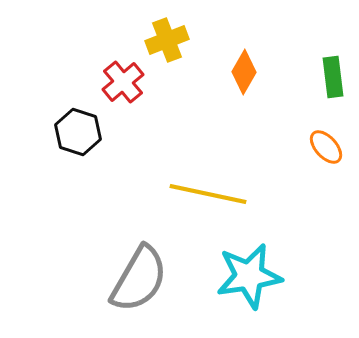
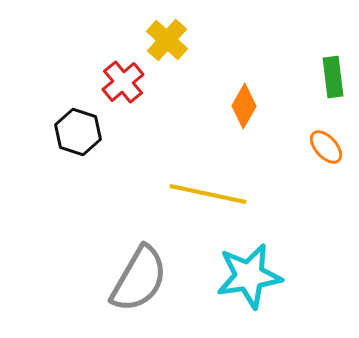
yellow cross: rotated 27 degrees counterclockwise
orange diamond: moved 34 px down
